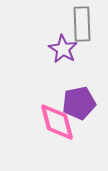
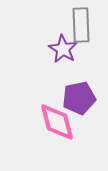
gray rectangle: moved 1 px left, 1 px down
purple pentagon: moved 5 px up
